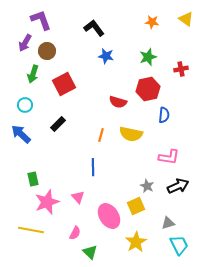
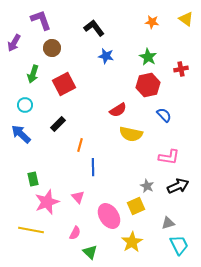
purple arrow: moved 11 px left
brown circle: moved 5 px right, 3 px up
green star: rotated 24 degrees counterclockwise
red hexagon: moved 4 px up
red semicircle: moved 8 px down; rotated 48 degrees counterclockwise
blue semicircle: rotated 49 degrees counterclockwise
orange line: moved 21 px left, 10 px down
yellow star: moved 4 px left
